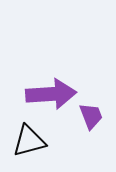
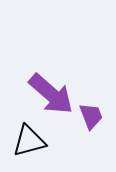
purple arrow: rotated 45 degrees clockwise
